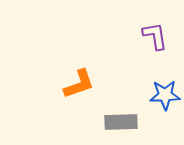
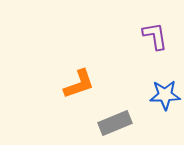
gray rectangle: moved 6 px left, 1 px down; rotated 20 degrees counterclockwise
